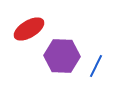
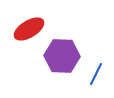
blue line: moved 8 px down
